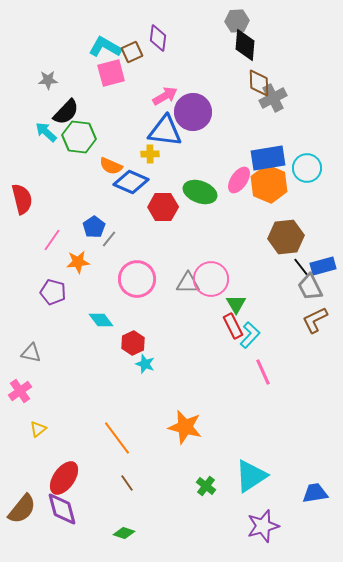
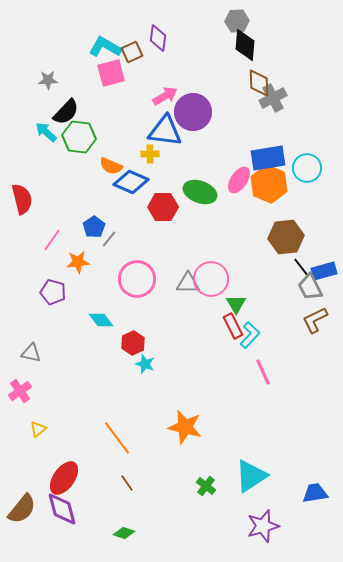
blue rectangle at (323, 266): moved 1 px right, 5 px down
